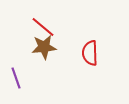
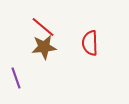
red semicircle: moved 10 px up
